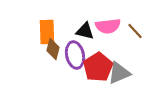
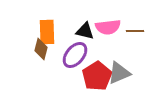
pink semicircle: moved 1 px down
brown line: rotated 48 degrees counterclockwise
brown diamond: moved 12 px left
purple ellipse: rotated 52 degrees clockwise
red pentagon: moved 1 px left, 9 px down
